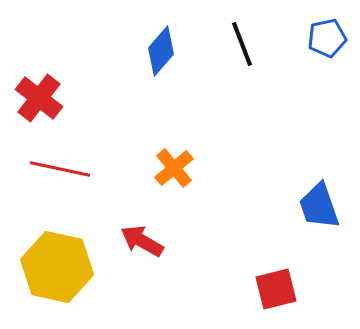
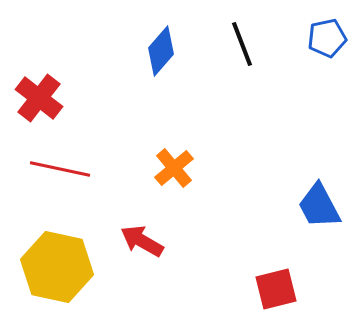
blue trapezoid: rotated 9 degrees counterclockwise
